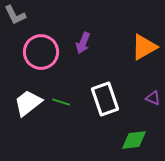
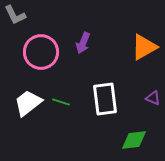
white rectangle: rotated 12 degrees clockwise
